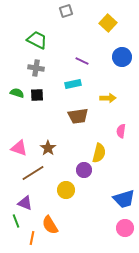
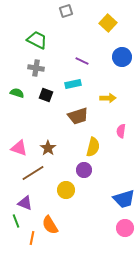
black square: moved 9 px right; rotated 24 degrees clockwise
brown trapezoid: rotated 10 degrees counterclockwise
yellow semicircle: moved 6 px left, 6 px up
